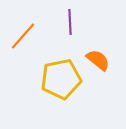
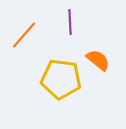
orange line: moved 1 px right, 1 px up
yellow pentagon: rotated 18 degrees clockwise
